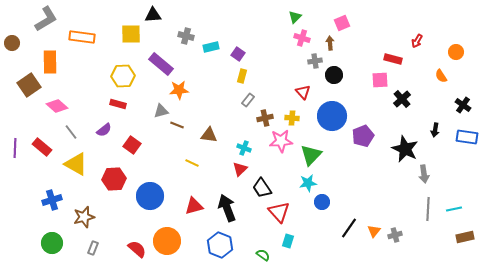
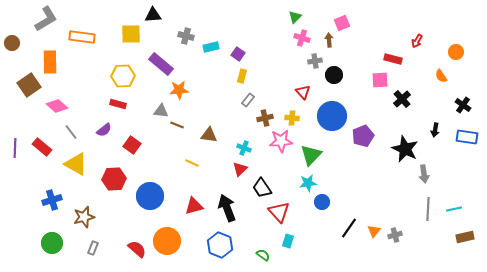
brown arrow at (330, 43): moved 1 px left, 3 px up
gray triangle at (161, 111): rotated 21 degrees clockwise
